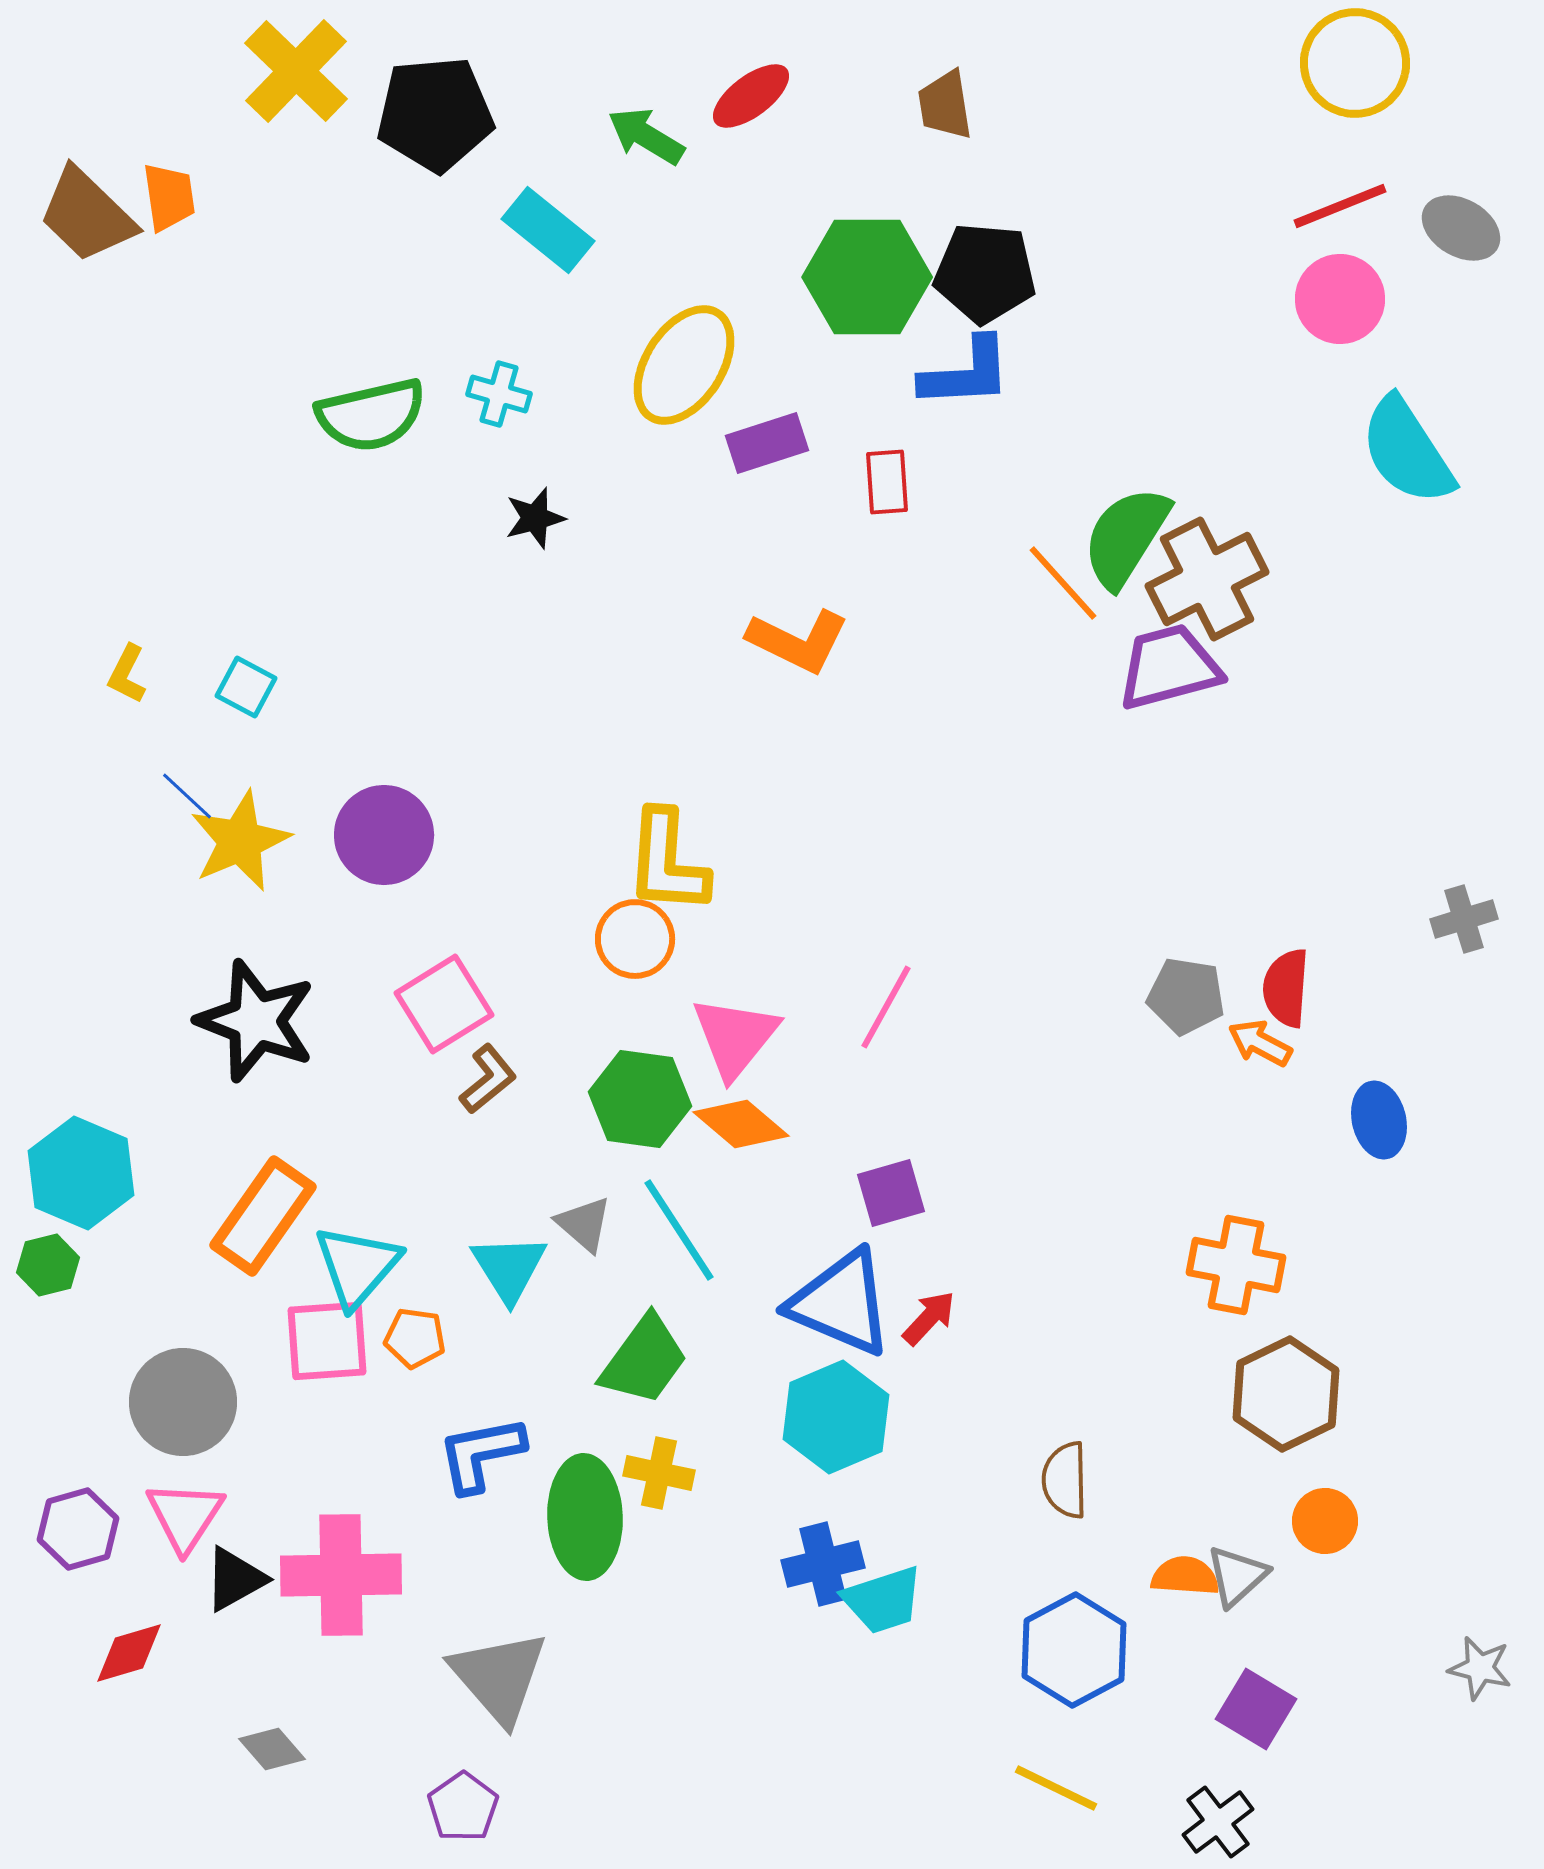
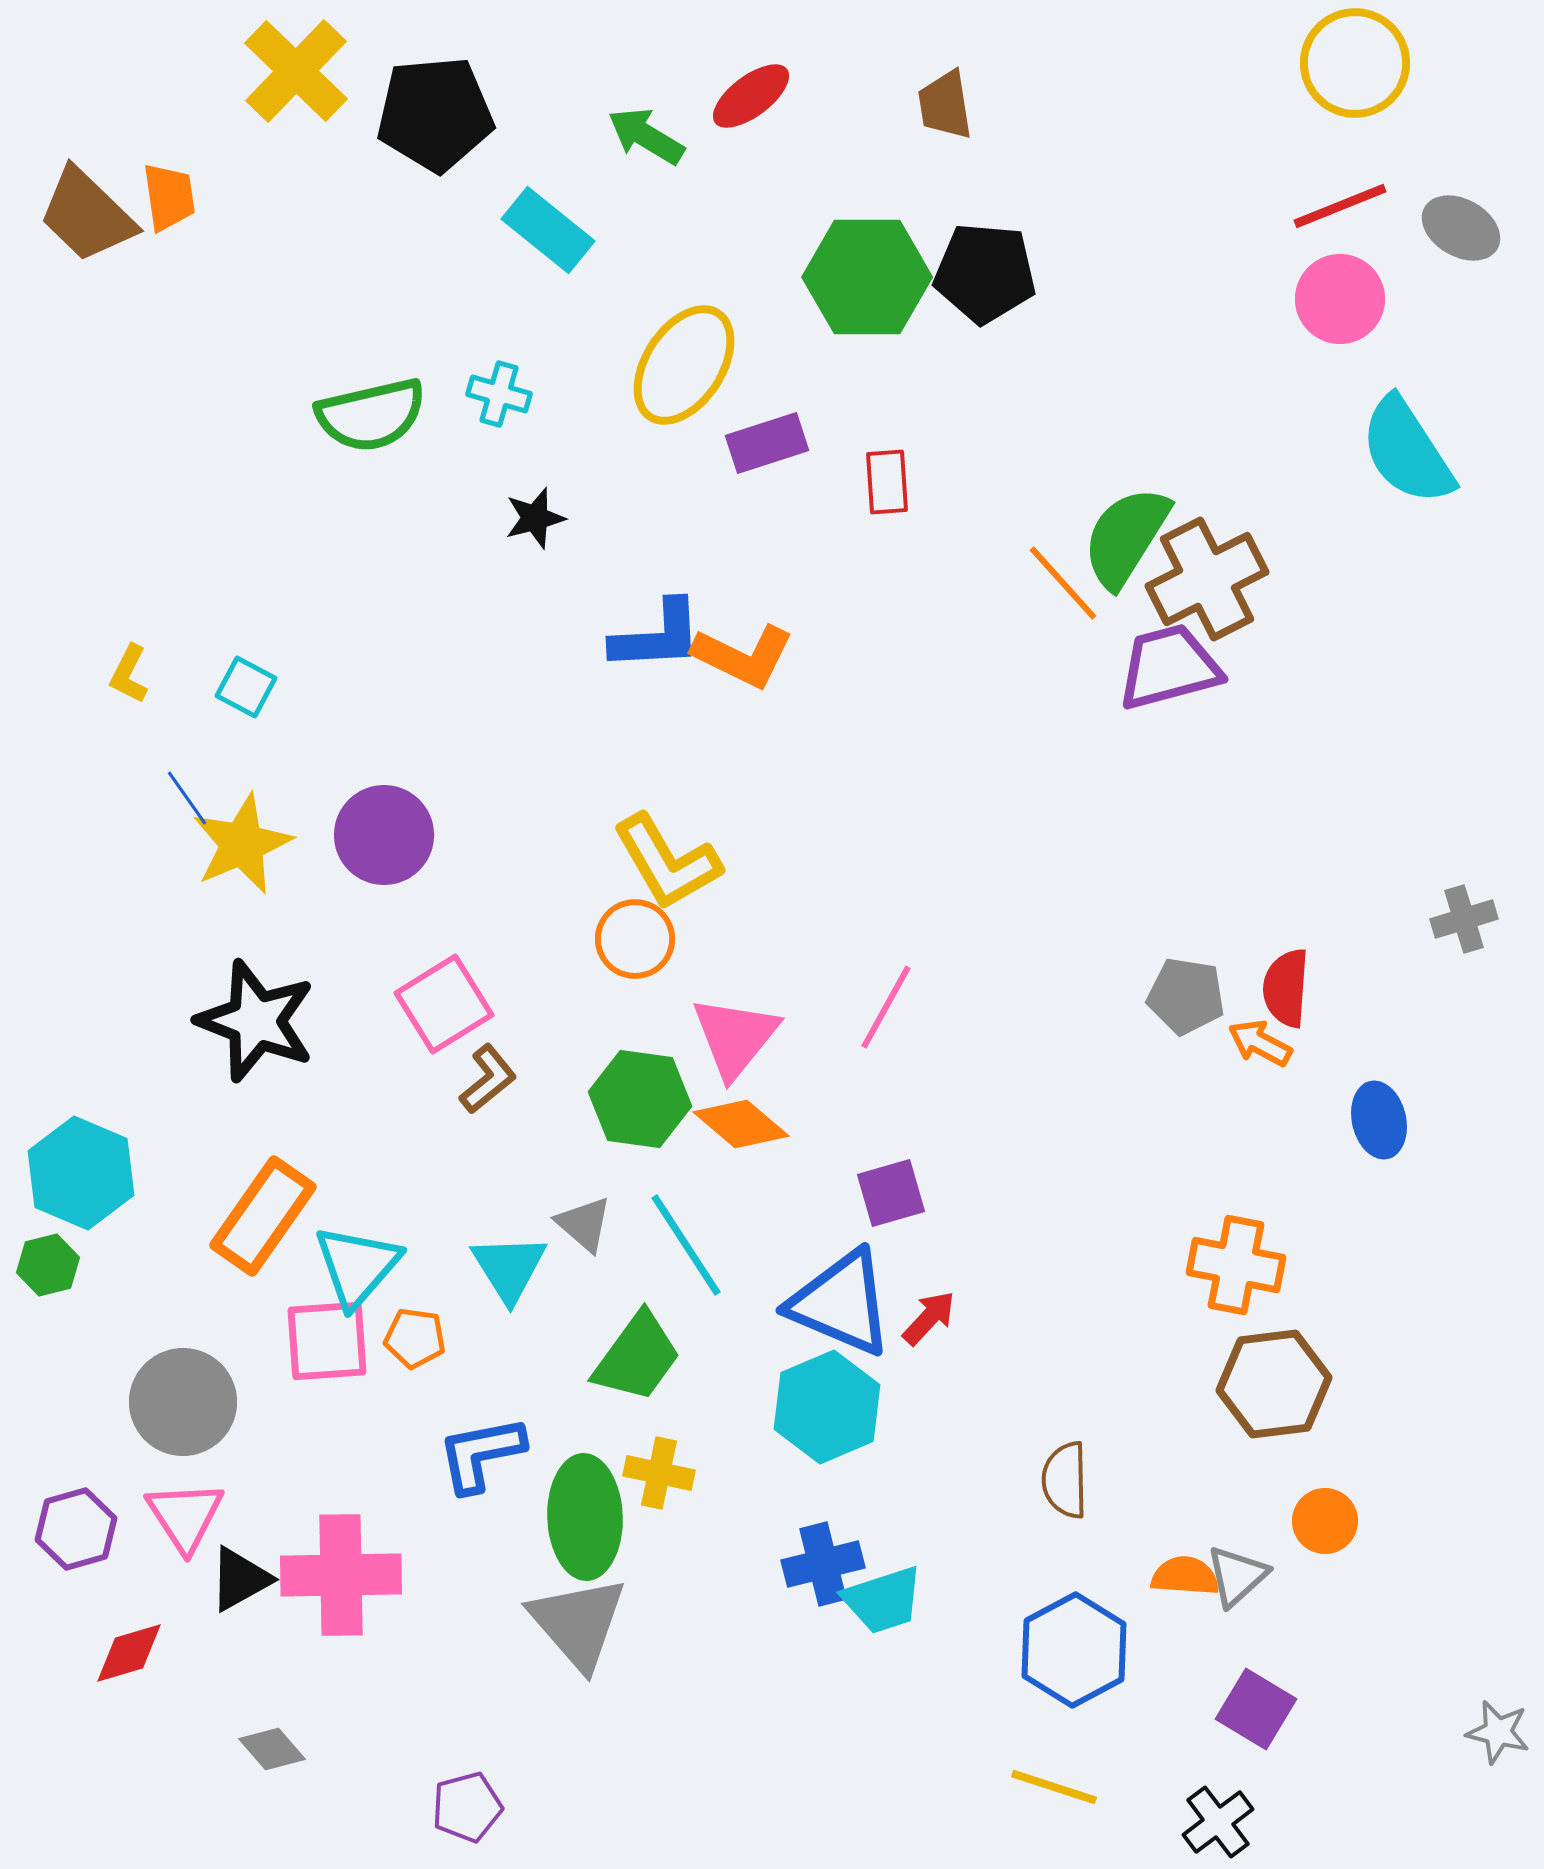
blue L-shape at (966, 373): moved 309 px left, 263 px down
orange L-shape at (798, 641): moved 55 px left, 15 px down
yellow L-shape at (127, 674): moved 2 px right
blue line at (187, 796): moved 2 px down; rotated 12 degrees clockwise
yellow star at (240, 841): moved 2 px right, 3 px down
yellow L-shape at (667, 862): rotated 34 degrees counterclockwise
cyan line at (679, 1230): moved 7 px right, 15 px down
green trapezoid at (644, 1360): moved 7 px left, 3 px up
brown hexagon at (1286, 1394): moved 12 px left, 10 px up; rotated 19 degrees clockwise
cyan hexagon at (836, 1417): moved 9 px left, 10 px up
pink triangle at (185, 1516): rotated 6 degrees counterclockwise
purple hexagon at (78, 1529): moved 2 px left
black triangle at (235, 1579): moved 5 px right
gray star at (1480, 1668): moved 18 px right, 64 px down
gray triangle at (499, 1677): moved 79 px right, 54 px up
yellow line at (1056, 1788): moved 2 px left, 1 px up; rotated 8 degrees counterclockwise
purple pentagon at (463, 1807): moved 4 px right; rotated 20 degrees clockwise
